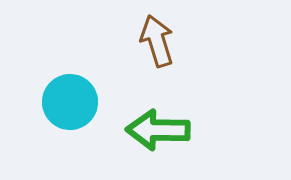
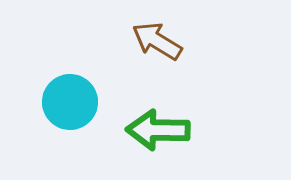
brown arrow: rotated 42 degrees counterclockwise
